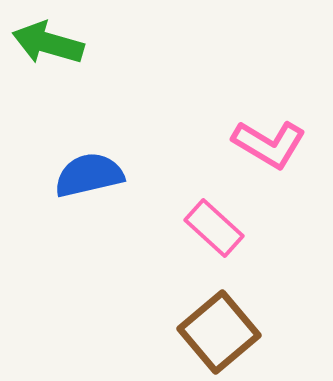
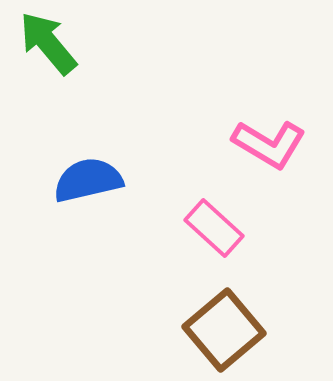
green arrow: rotated 34 degrees clockwise
blue semicircle: moved 1 px left, 5 px down
brown square: moved 5 px right, 2 px up
